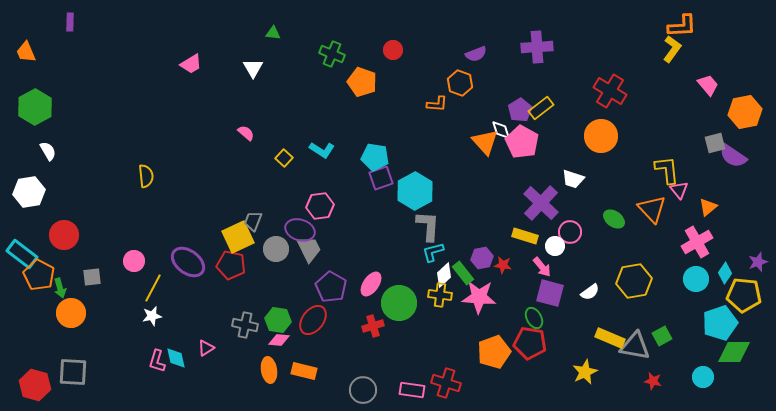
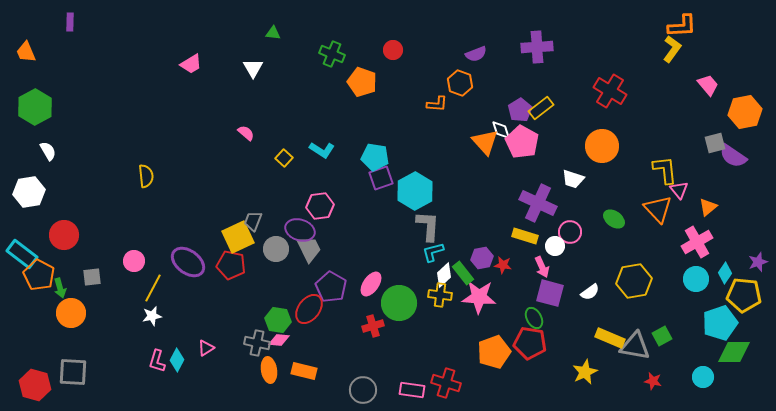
orange circle at (601, 136): moved 1 px right, 10 px down
yellow L-shape at (667, 170): moved 2 px left
purple cross at (541, 203): moved 3 px left; rotated 18 degrees counterclockwise
orange triangle at (652, 209): moved 6 px right
pink arrow at (542, 267): rotated 15 degrees clockwise
red ellipse at (313, 320): moved 4 px left, 11 px up
gray cross at (245, 325): moved 12 px right, 18 px down
cyan diamond at (176, 358): moved 1 px right, 2 px down; rotated 40 degrees clockwise
